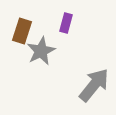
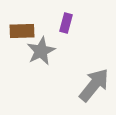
brown rectangle: rotated 70 degrees clockwise
